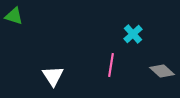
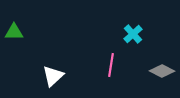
green triangle: moved 16 px down; rotated 18 degrees counterclockwise
gray diamond: rotated 15 degrees counterclockwise
white triangle: rotated 20 degrees clockwise
